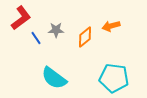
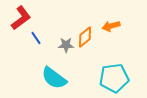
gray star: moved 10 px right, 15 px down
cyan pentagon: rotated 16 degrees counterclockwise
